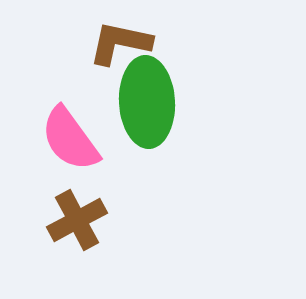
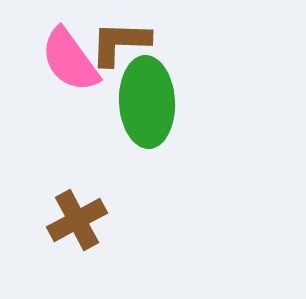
brown L-shape: rotated 10 degrees counterclockwise
pink semicircle: moved 79 px up
